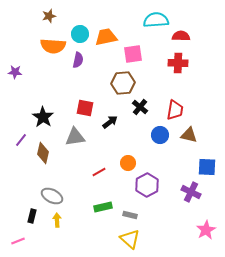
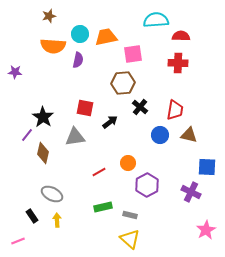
purple line: moved 6 px right, 5 px up
gray ellipse: moved 2 px up
black rectangle: rotated 48 degrees counterclockwise
